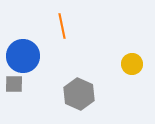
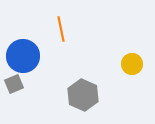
orange line: moved 1 px left, 3 px down
gray square: rotated 24 degrees counterclockwise
gray hexagon: moved 4 px right, 1 px down
